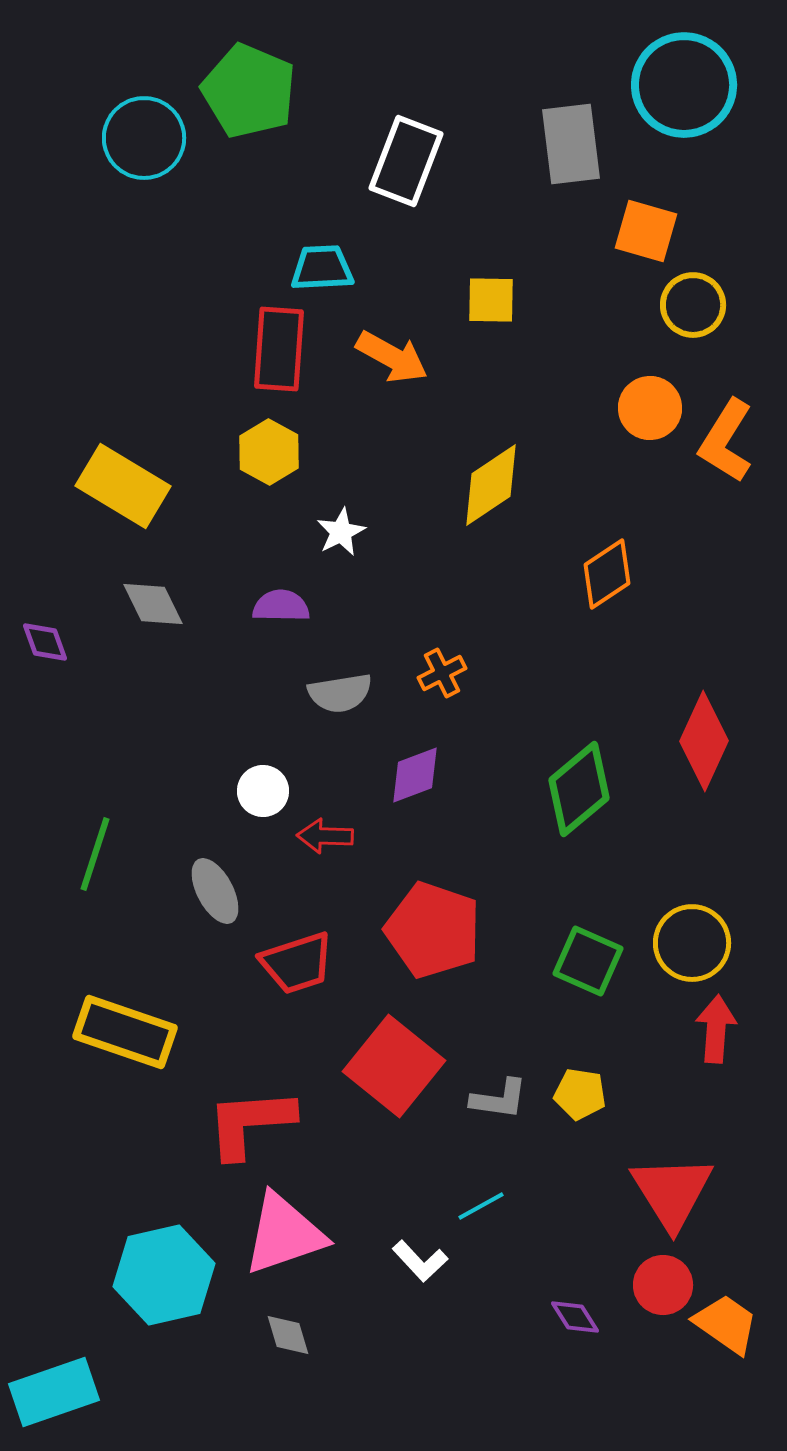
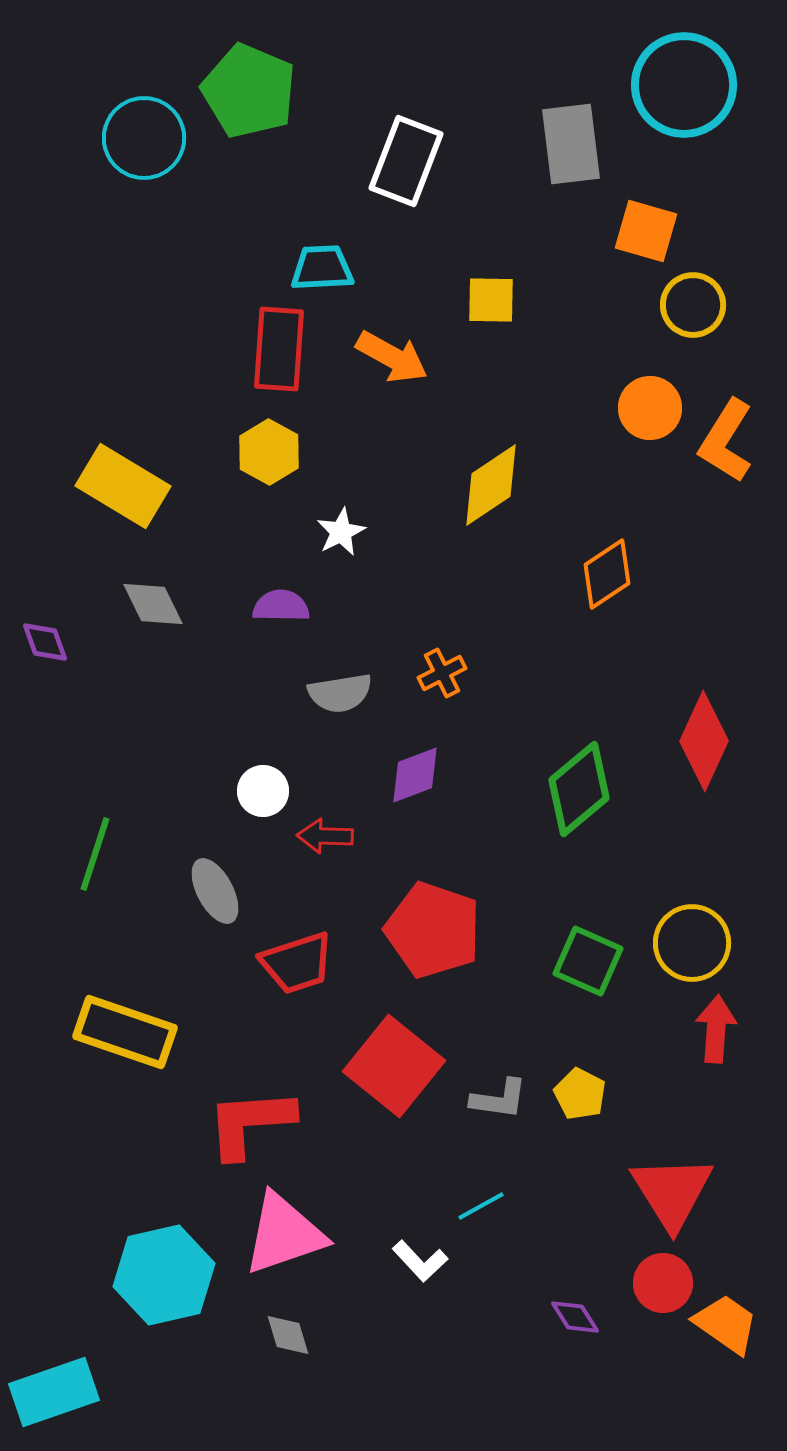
yellow pentagon at (580, 1094): rotated 18 degrees clockwise
red circle at (663, 1285): moved 2 px up
